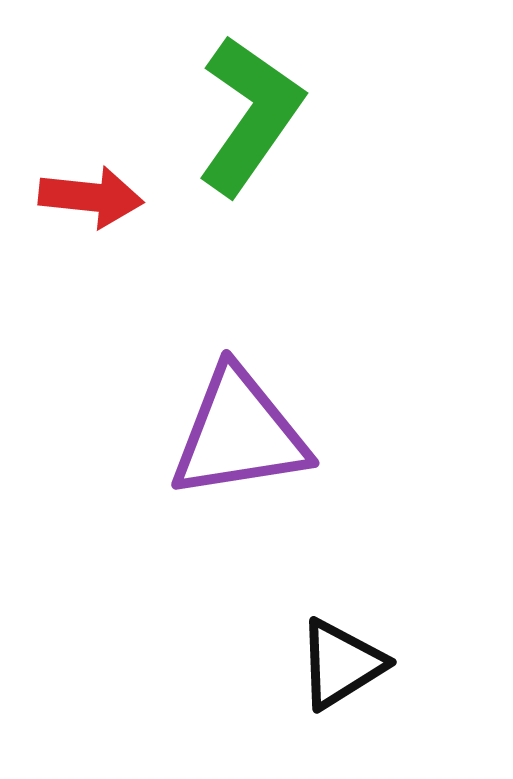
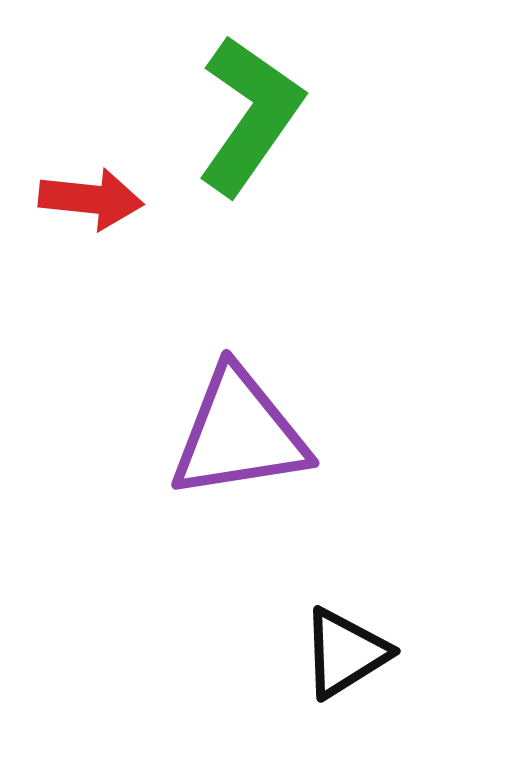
red arrow: moved 2 px down
black triangle: moved 4 px right, 11 px up
